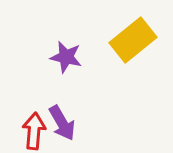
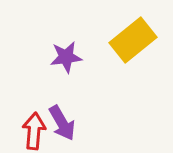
purple star: rotated 20 degrees counterclockwise
